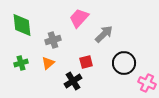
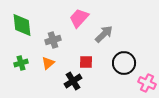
red square: rotated 16 degrees clockwise
